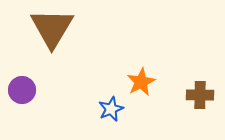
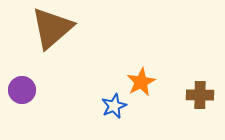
brown triangle: rotated 18 degrees clockwise
blue star: moved 3 px right, 3 px up
